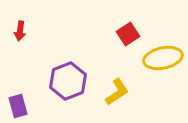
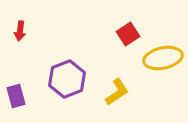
purple hexagon: moved 1 px left, 2 px up
purple rectangle: moved 2 px left, 10 px up
